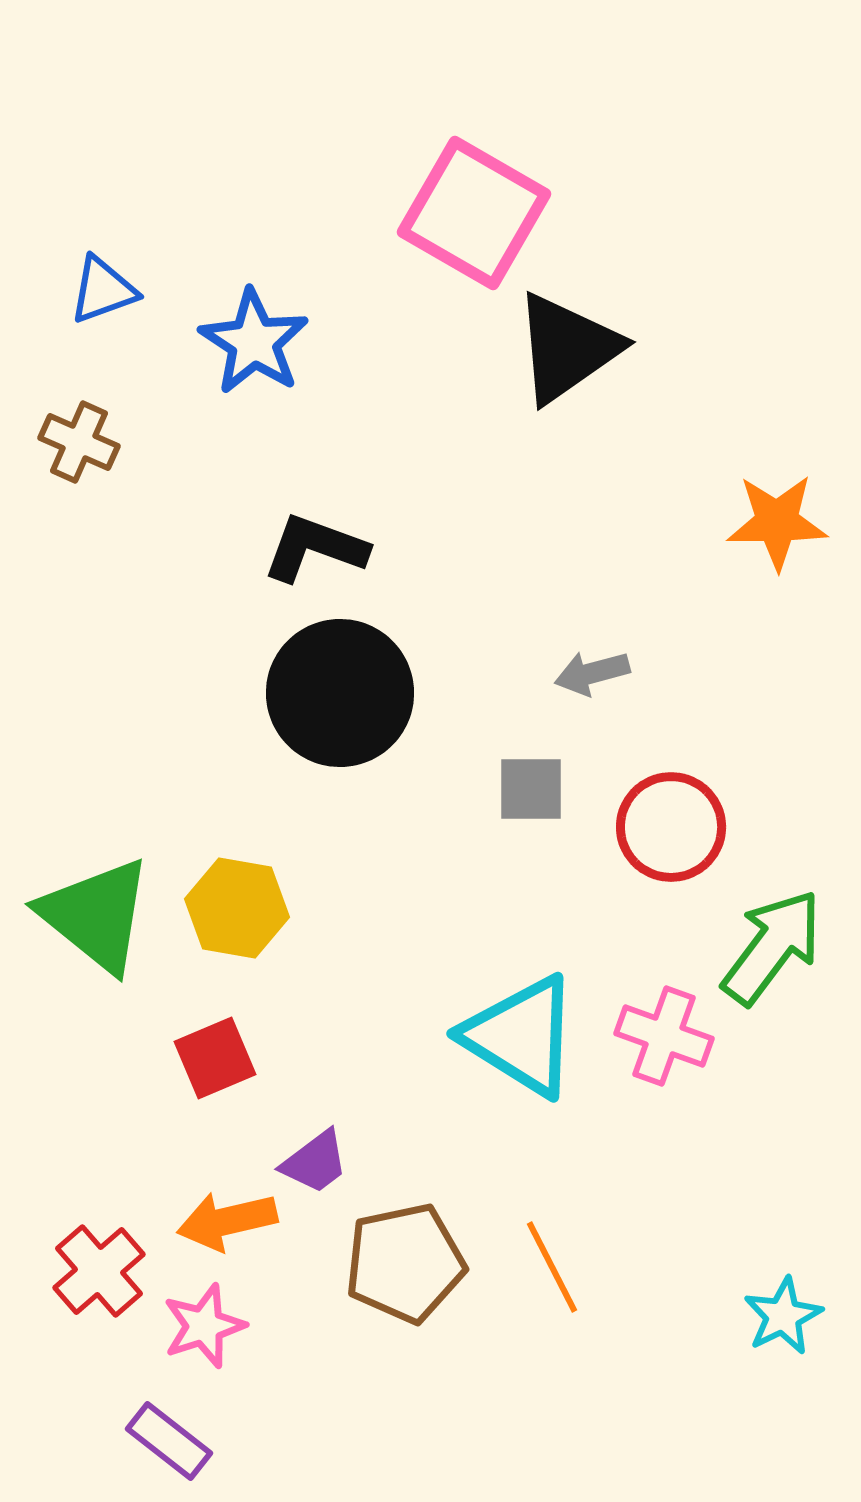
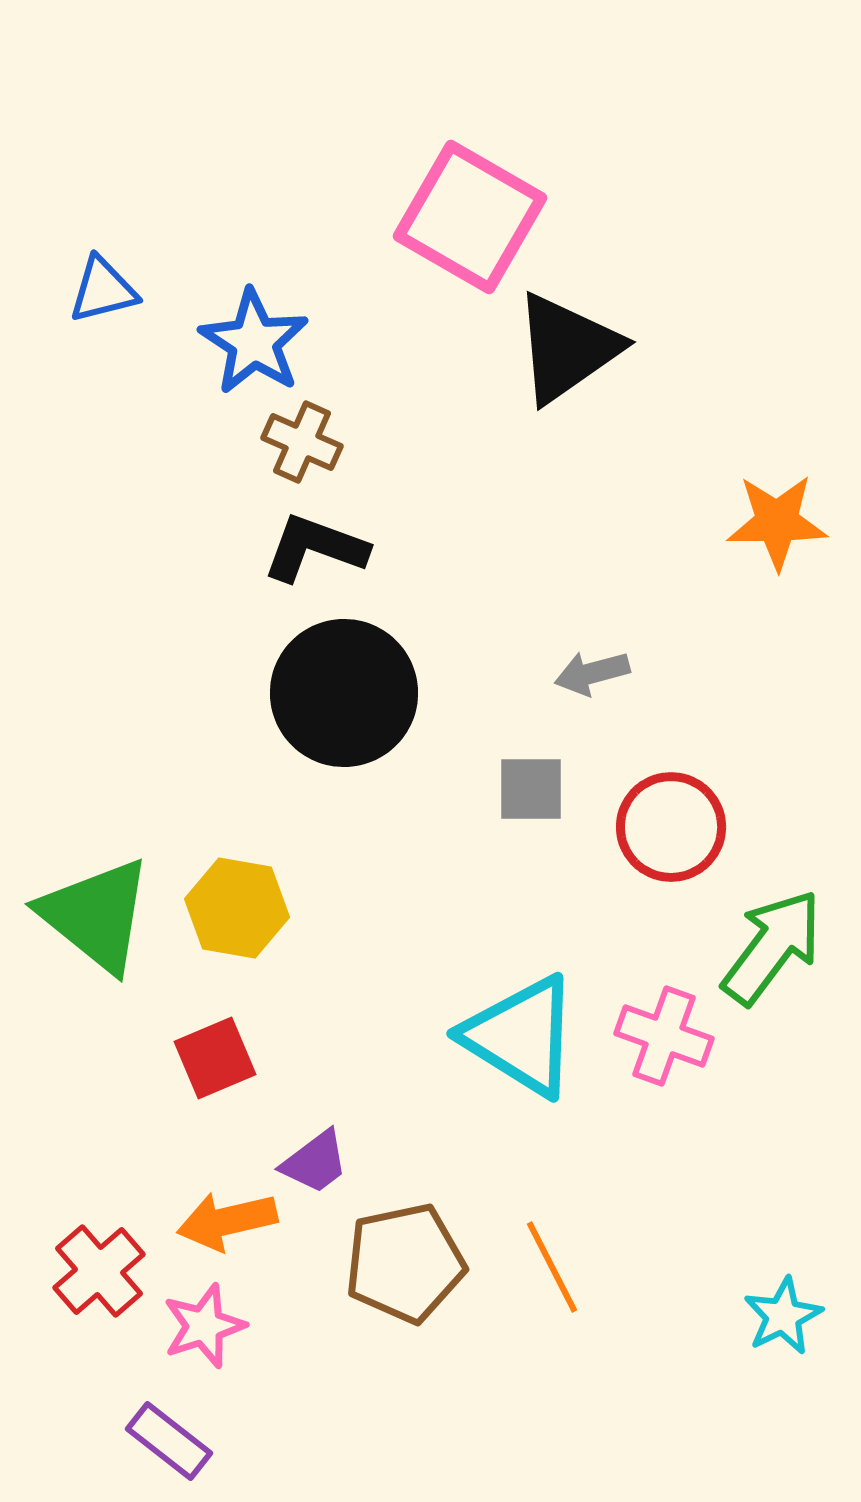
pink square: moved 4 px left, 4 px down
blue triangle: rotated 6 degrees clockwise
brown cross: moved 223 px right
black circle: moved 4 px right
